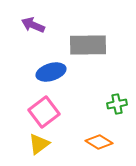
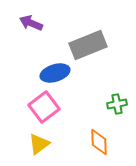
purple arrow: moved 2 px left, 2 px up
gray rectangle: rotated 21 degrees counterclockwise
blue ellipse: moved 4 px right, 1 px down
pink square: moved 5 px up
orange diamond: rotated 56 degrees clockwise
